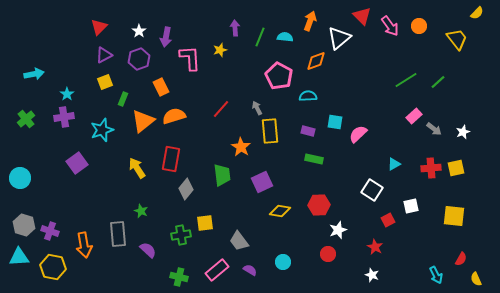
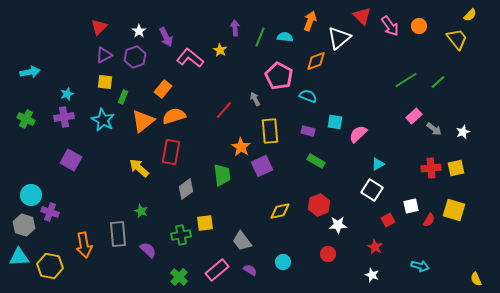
yellow semicircle at (477, 13): moved 7 px left, 2 px down
purple arrow at (166, 37): rotated 36 degrees counterclockwise
yellow star at (220, 50): rotated 24 degrees counterclockwise
pink L-shape at (190, 58): rotated 48 degrees counterclockwise
purple hexagon at (139, 59): moved 4 px left, 2 px up
cyan arrow at (34, 74): moved 4 px left, 2 px up
yellow square at (105, 82): rotated 28 degrees clockwise
orange rectangle at (161, 87): moved 2 px right, 2 px down; rotated 66 degrees clockwise
cyan star at (67, 94): rotated 16 degrees clockwise
cyan semicircle at (308, 96): rotated 24 degrees clockwise
green rectangle at (123, 99): moved 2 px up
gray arrow at (257, 108): moved 2 px left, 9 px up
red line at (221, 109): moved 3 px right, 1 px down
green cross at (26, 119): rotated 24 degrees counterclockwise
cyan star at (102, 130): moved 1 px right, 10 px up; rotated 25 degrees counterclockwise
red rectangle at (171, 159): moved 7 px up
green rectangle at (314, 159): moved 2 px right, 2 px down; rotated 18 degrees clockwise
purple square at (77, 163): moved 6 px left, 3 px up; rotated 25 degrees counterclockwise
cyan triangle at (394, 164): moved 16 px left
yellow arrow at (137, 168): moved 2 px right; rotated 15 degrees counterclockwise
cyan circle at (20, 178): moved 11 px right, 17 px down
purple square at (262, 182): moved 16 px up
gray diamond at (186, 189): rotated 15 degrees clockwise
red hexagon at (319, 205): rotated 20 degrees counterclockwise
yellow diamond at (280, 211): rotated 20 degrees counterclockwise
yellow square at (454, 216): moved 6 px up; rotated 10 degrees clockwise
white star at (338, 230): moved 5 px up; rotated 18 degrees clockwise
purple cross at (50, 231): moved 19 px up
gray trapezoid at (239, 241): moved 3 px right
red semicircle at (461, 259): moved 32 px left, 39 px up
yellow hexagon at (53, 267): moved 3 px left, 1 px up
cyan arrow at (436, 275): moved 16 px left, 9 px up; rotated 48 degrees counterclockwise
green cross at (179, 277): rotated 30 degrees clockwise
